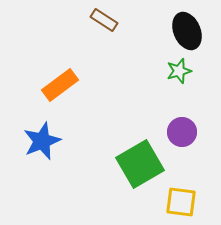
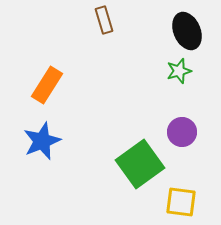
brown rectangle: rotated 40 degrees clockwise
orange rectangle: moved 13 px left; rotated 21 degrees counterclockwise
green square: rotated 6 degrees counterclockwise
